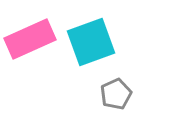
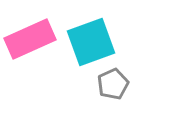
gray pentagon: moved 3 px left, 10 px up
